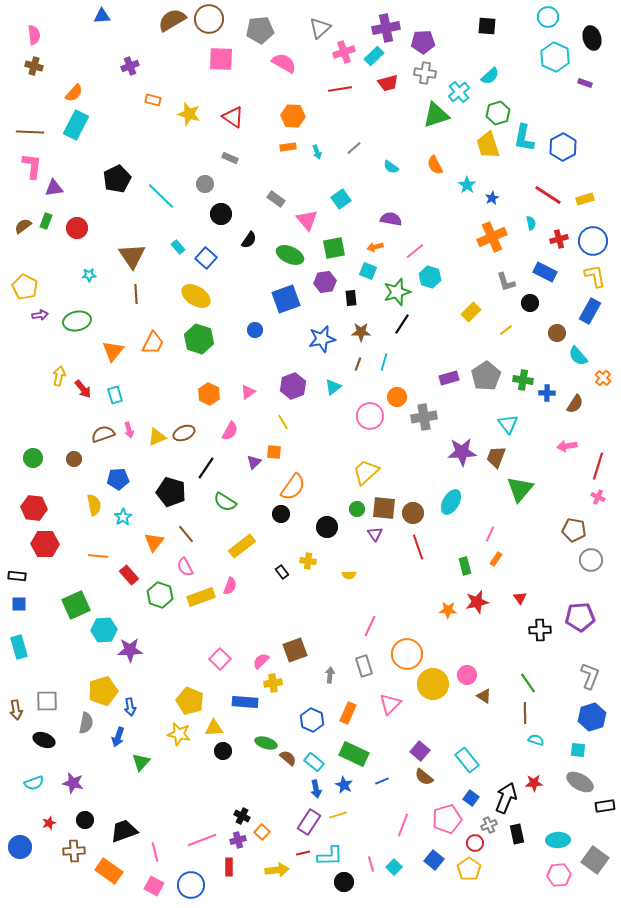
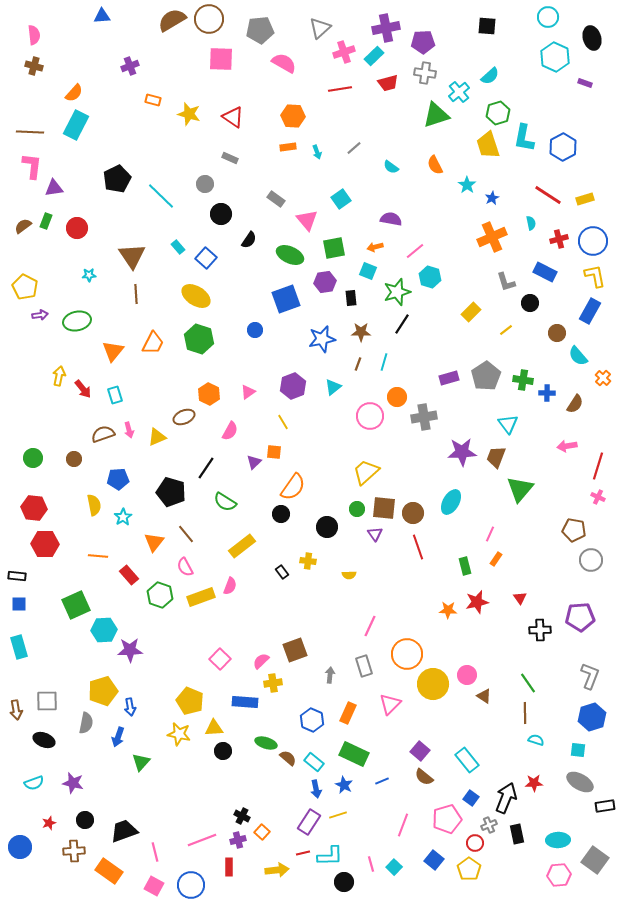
brown ellipse at (184, 433): moved 16 px up
